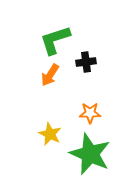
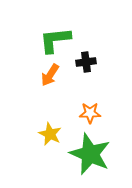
green L-shape: rotated 12 degrees clockwise
